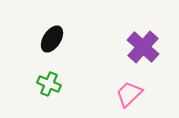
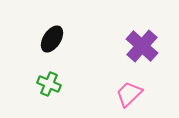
purple cross: moved 1 px left, 1 px up
